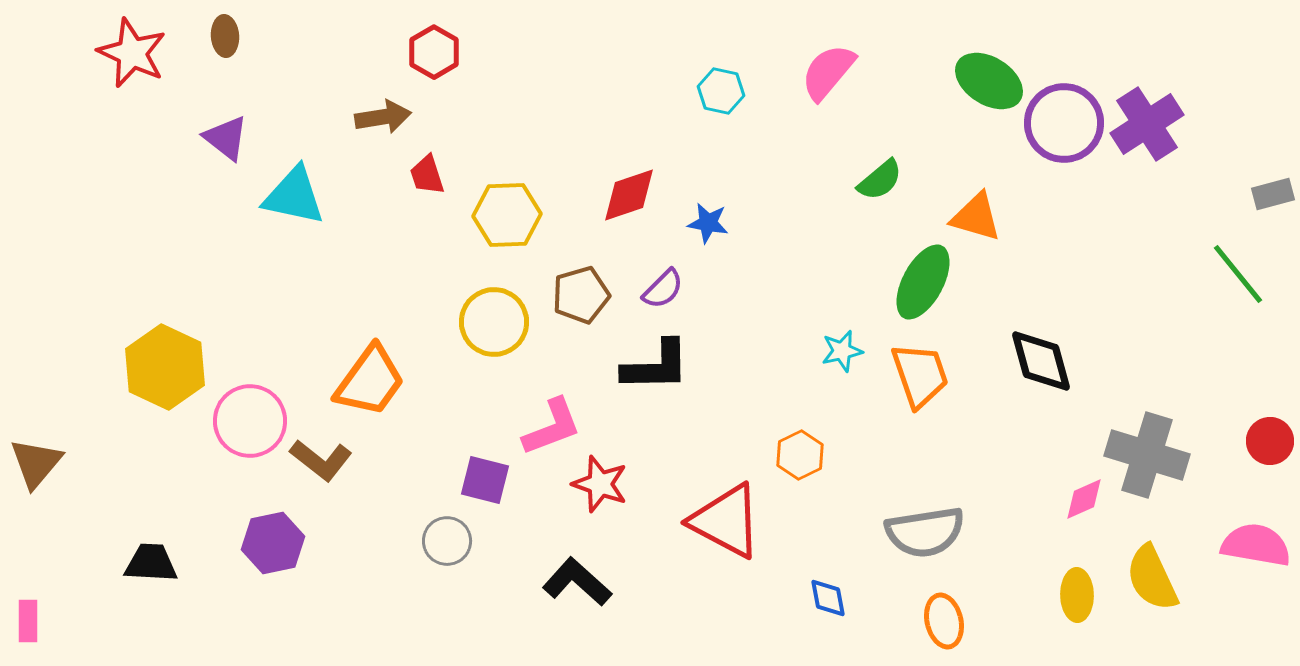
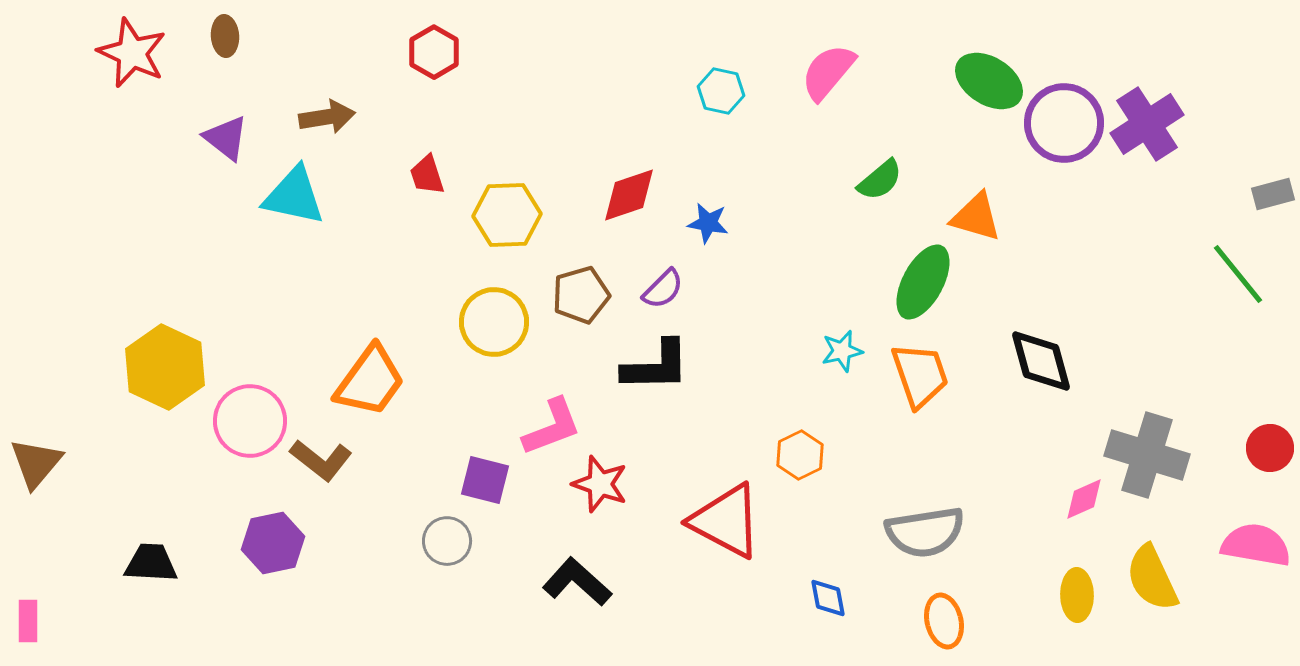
brown arrow at (383, 117): moved 56 px left
red circle at (1270, 441): moved 7 px down
